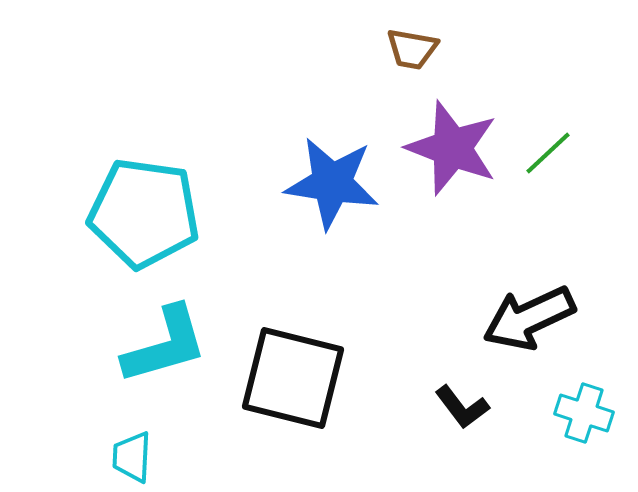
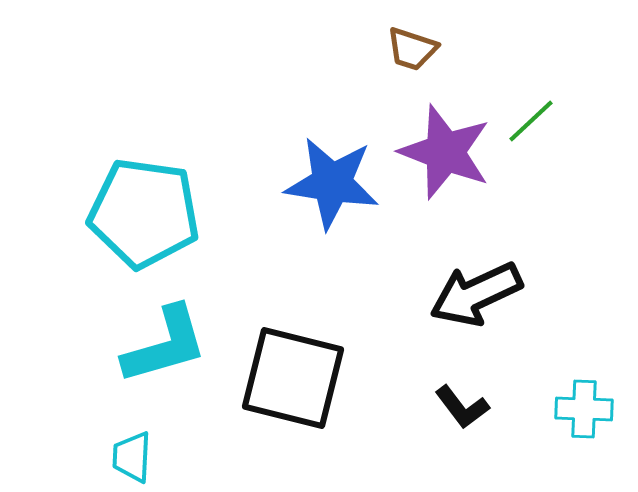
brown trapezoid: rotated 8 degrees clockwise
purple star: moved 7 px left, 4 px down
green line: moved 17 px left, 32 px up
black arrow: moved 53 px left, 24 px up
cyan cross: moved 4 px up; rotated 16 degrees counterclockwise
